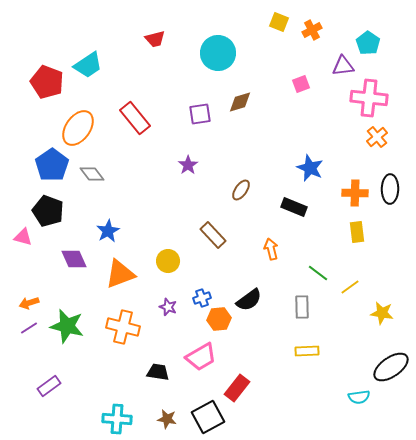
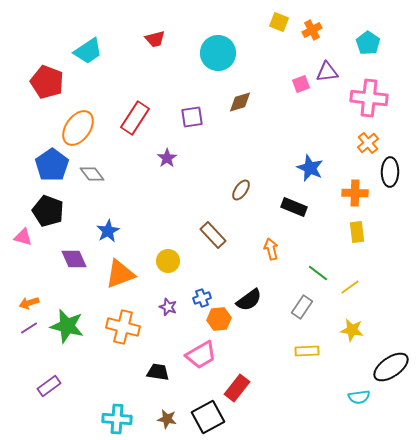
cyan trapezoid at (88, 65): moved 14 px up
purple triangle at (343, 66): moved 16 px left, 6 px down
purple square at (200, 114): moved 8 px left, 3 px down
red rectangle at (135, 118): rotated 72 degrees clockwise
orange cross at (377, 137): moved 9 px left, 6 px down
purple star at (188, 165): moved 21 px left, 7 px up
black ellipse at (390, 189): moved 17 px up
gray rectangle at (302, 307): rotated 35 degrees clockwise
yellow star at (382, 313): moved 30 px left, 17 px down
pink trapezoid at (201, 357): moved 2 px up
